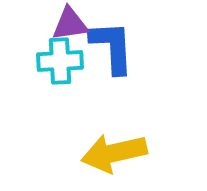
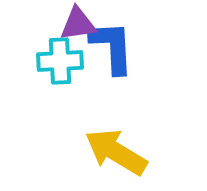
purple triangle: moved 8 px right
yellow arrow: moved 2 px right, 1 px up; rotated 44 degrees clockwise
